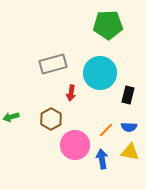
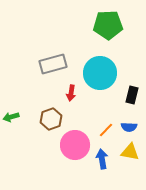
black rectangle: moved 4 px right
brown hexagon: rotated 10 degrees clockwise
